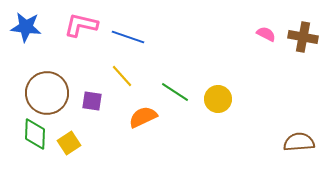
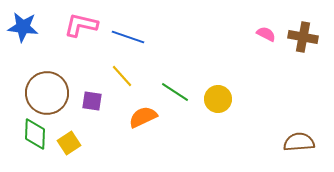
blue star: moved 3 px left
